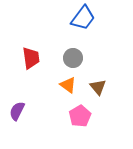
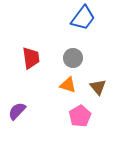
orange triangle: rotated 18 degrees counterclockwise
purple semicircle: rotated 18 degrees clockwise
